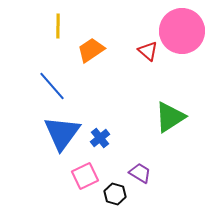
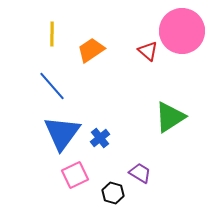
yellow line: moved 6 px left, 8 px down
pink square: moved 10 px left, 1 px up
black hexagon: moved 2 px left, 1 px up
